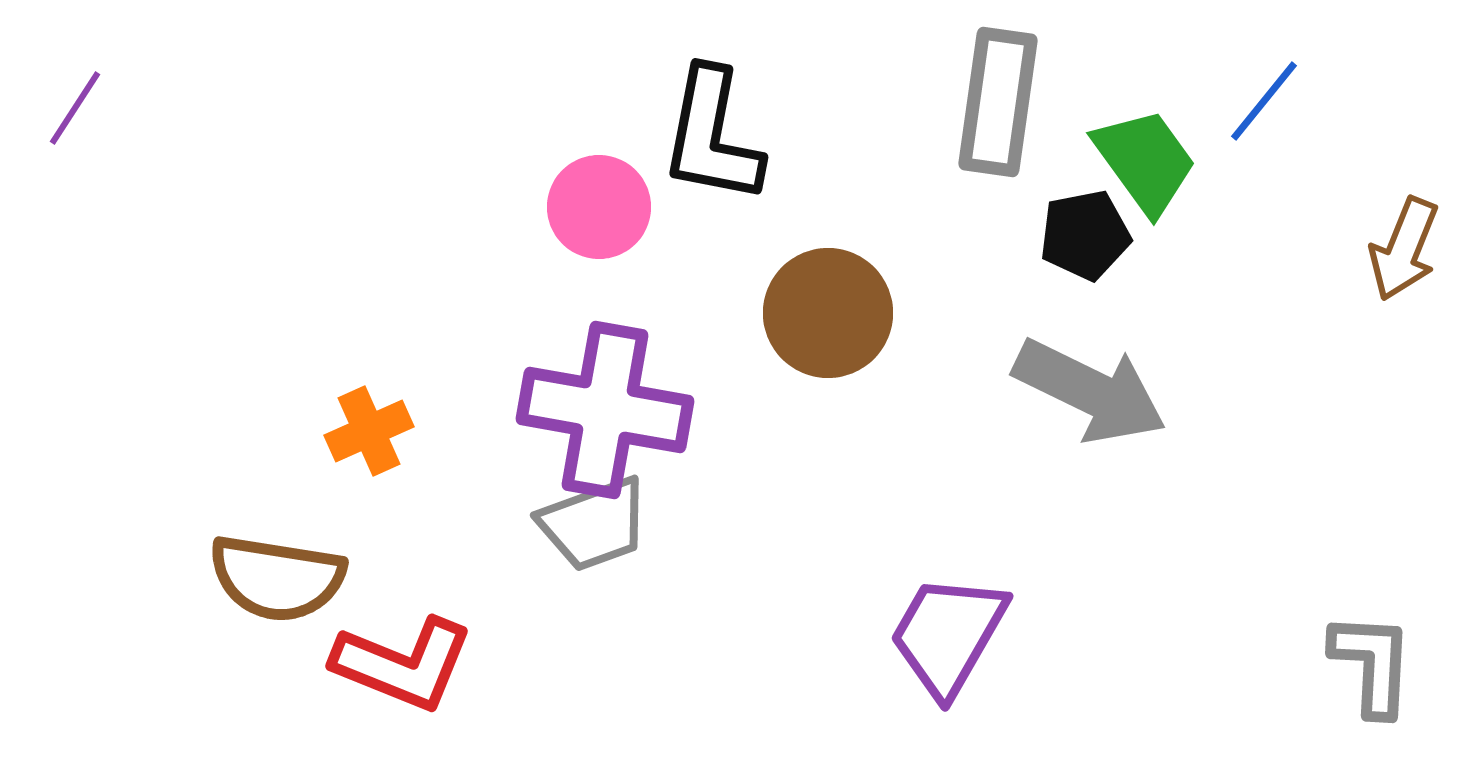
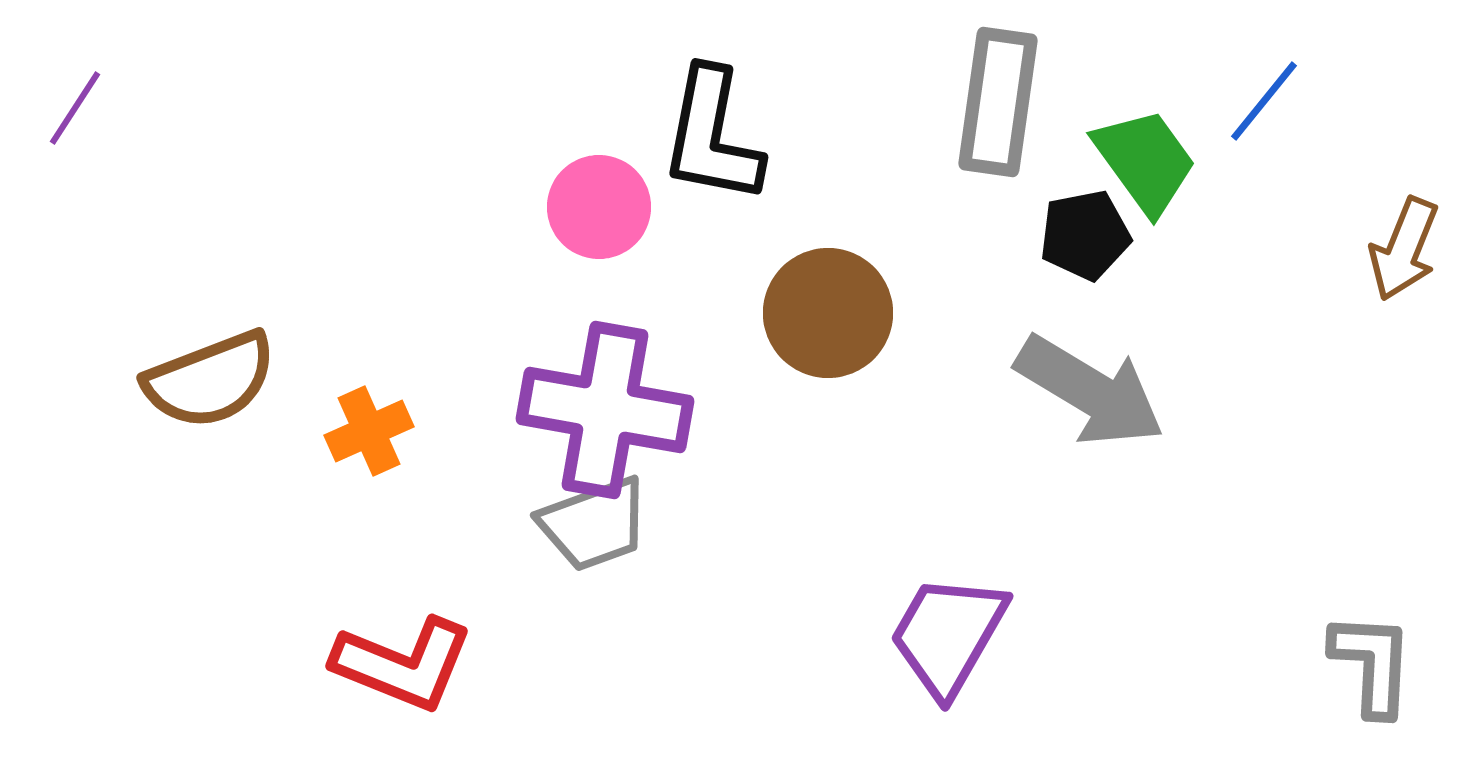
gray arrow: rotated 5 degrees clockwise
brown semicircle: moved 67 px left, 198 px up; rotated 30 degrees counterclockwise
